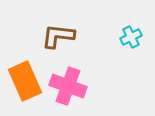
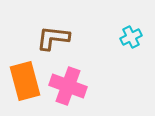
brown L-shape: moved 5 px left, 2 px down
orange rectangle: rotated 9 degrees clockwise
